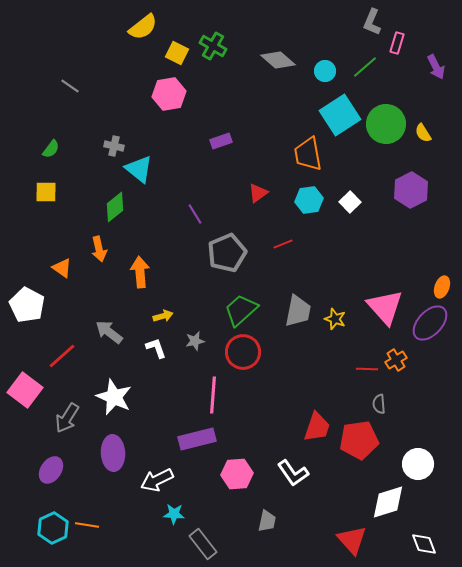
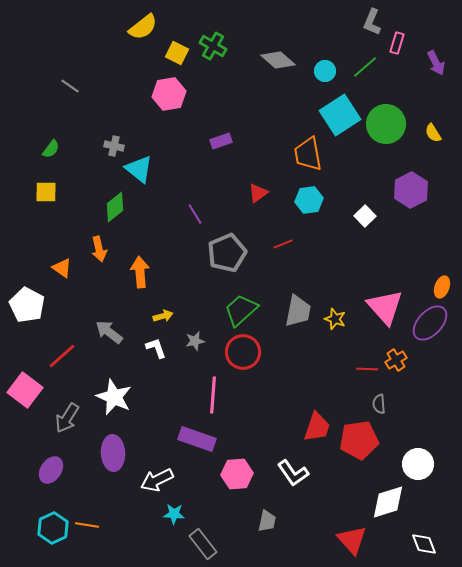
purple arrow at (436, 67): moved 4 px up
yellow semicircle at (423, 133): moved 10 px right
white square at (350, 202): moved 15 px right, 14 px down
purple rectangle at (197, 439): rotated 33 degrees clockwise
